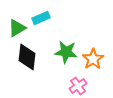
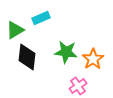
green triangle: moved 2 px left, 2 px down
